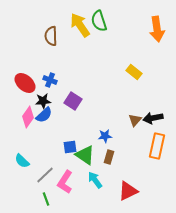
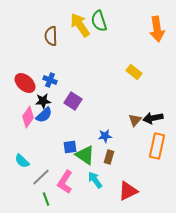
gray line: moved 4 px left, 2 px down
